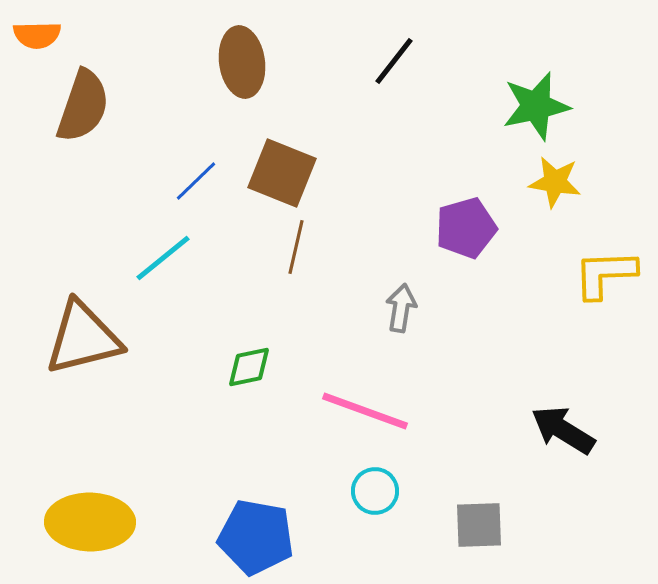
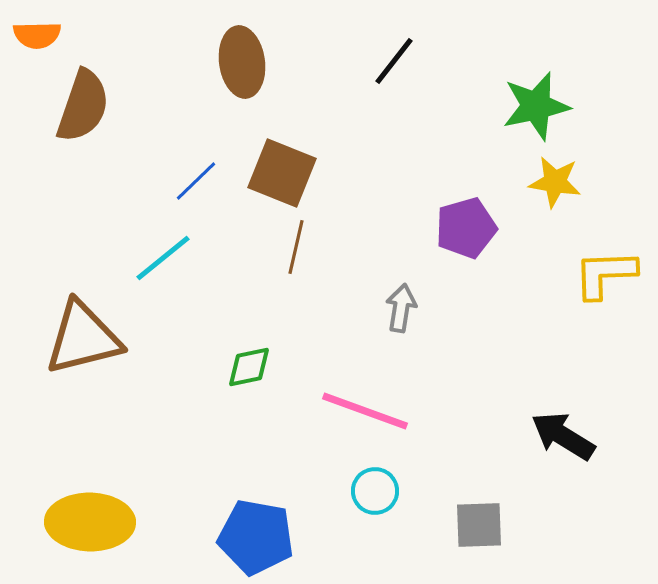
black arrow: moved 6 px down
